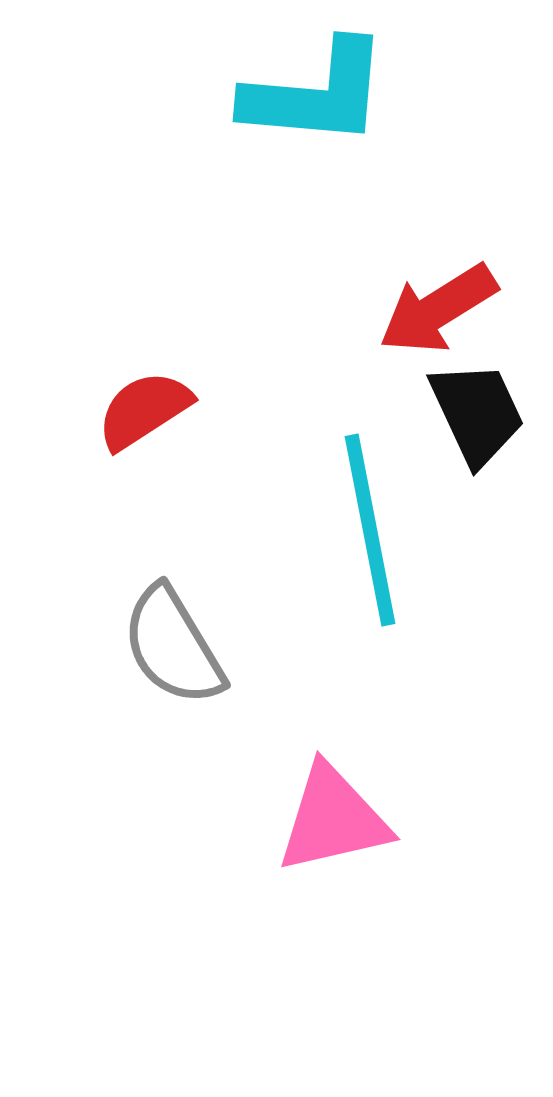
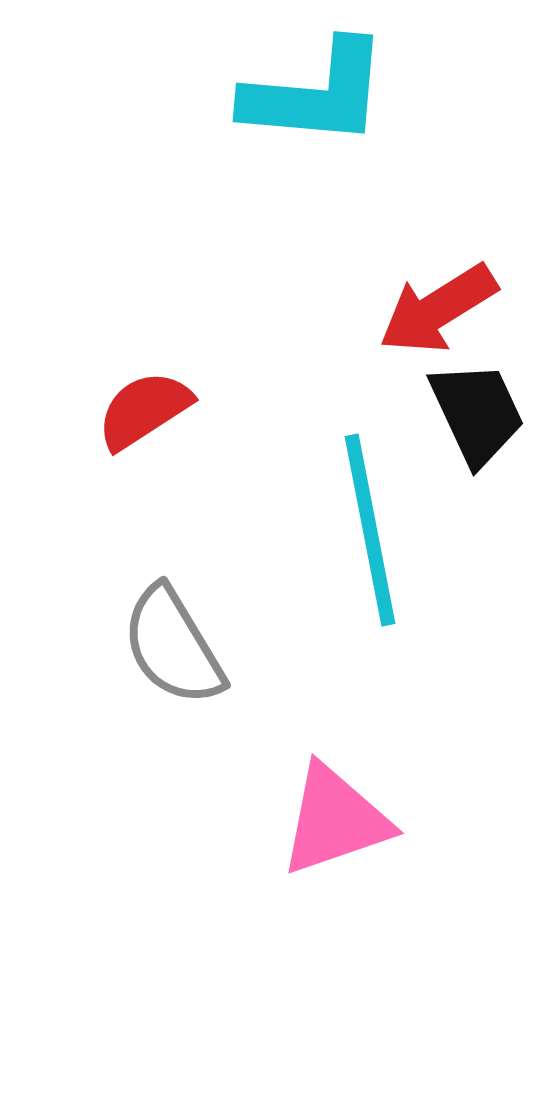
pink triangle: moved 2 px right, 1 px down; rotated 6 degrees counterclockwise
